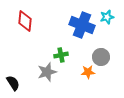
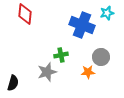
cyan star: moved 4 px up
red diamond: moved 7 px up
black semicircle: rotated 49 degrees clockwise
